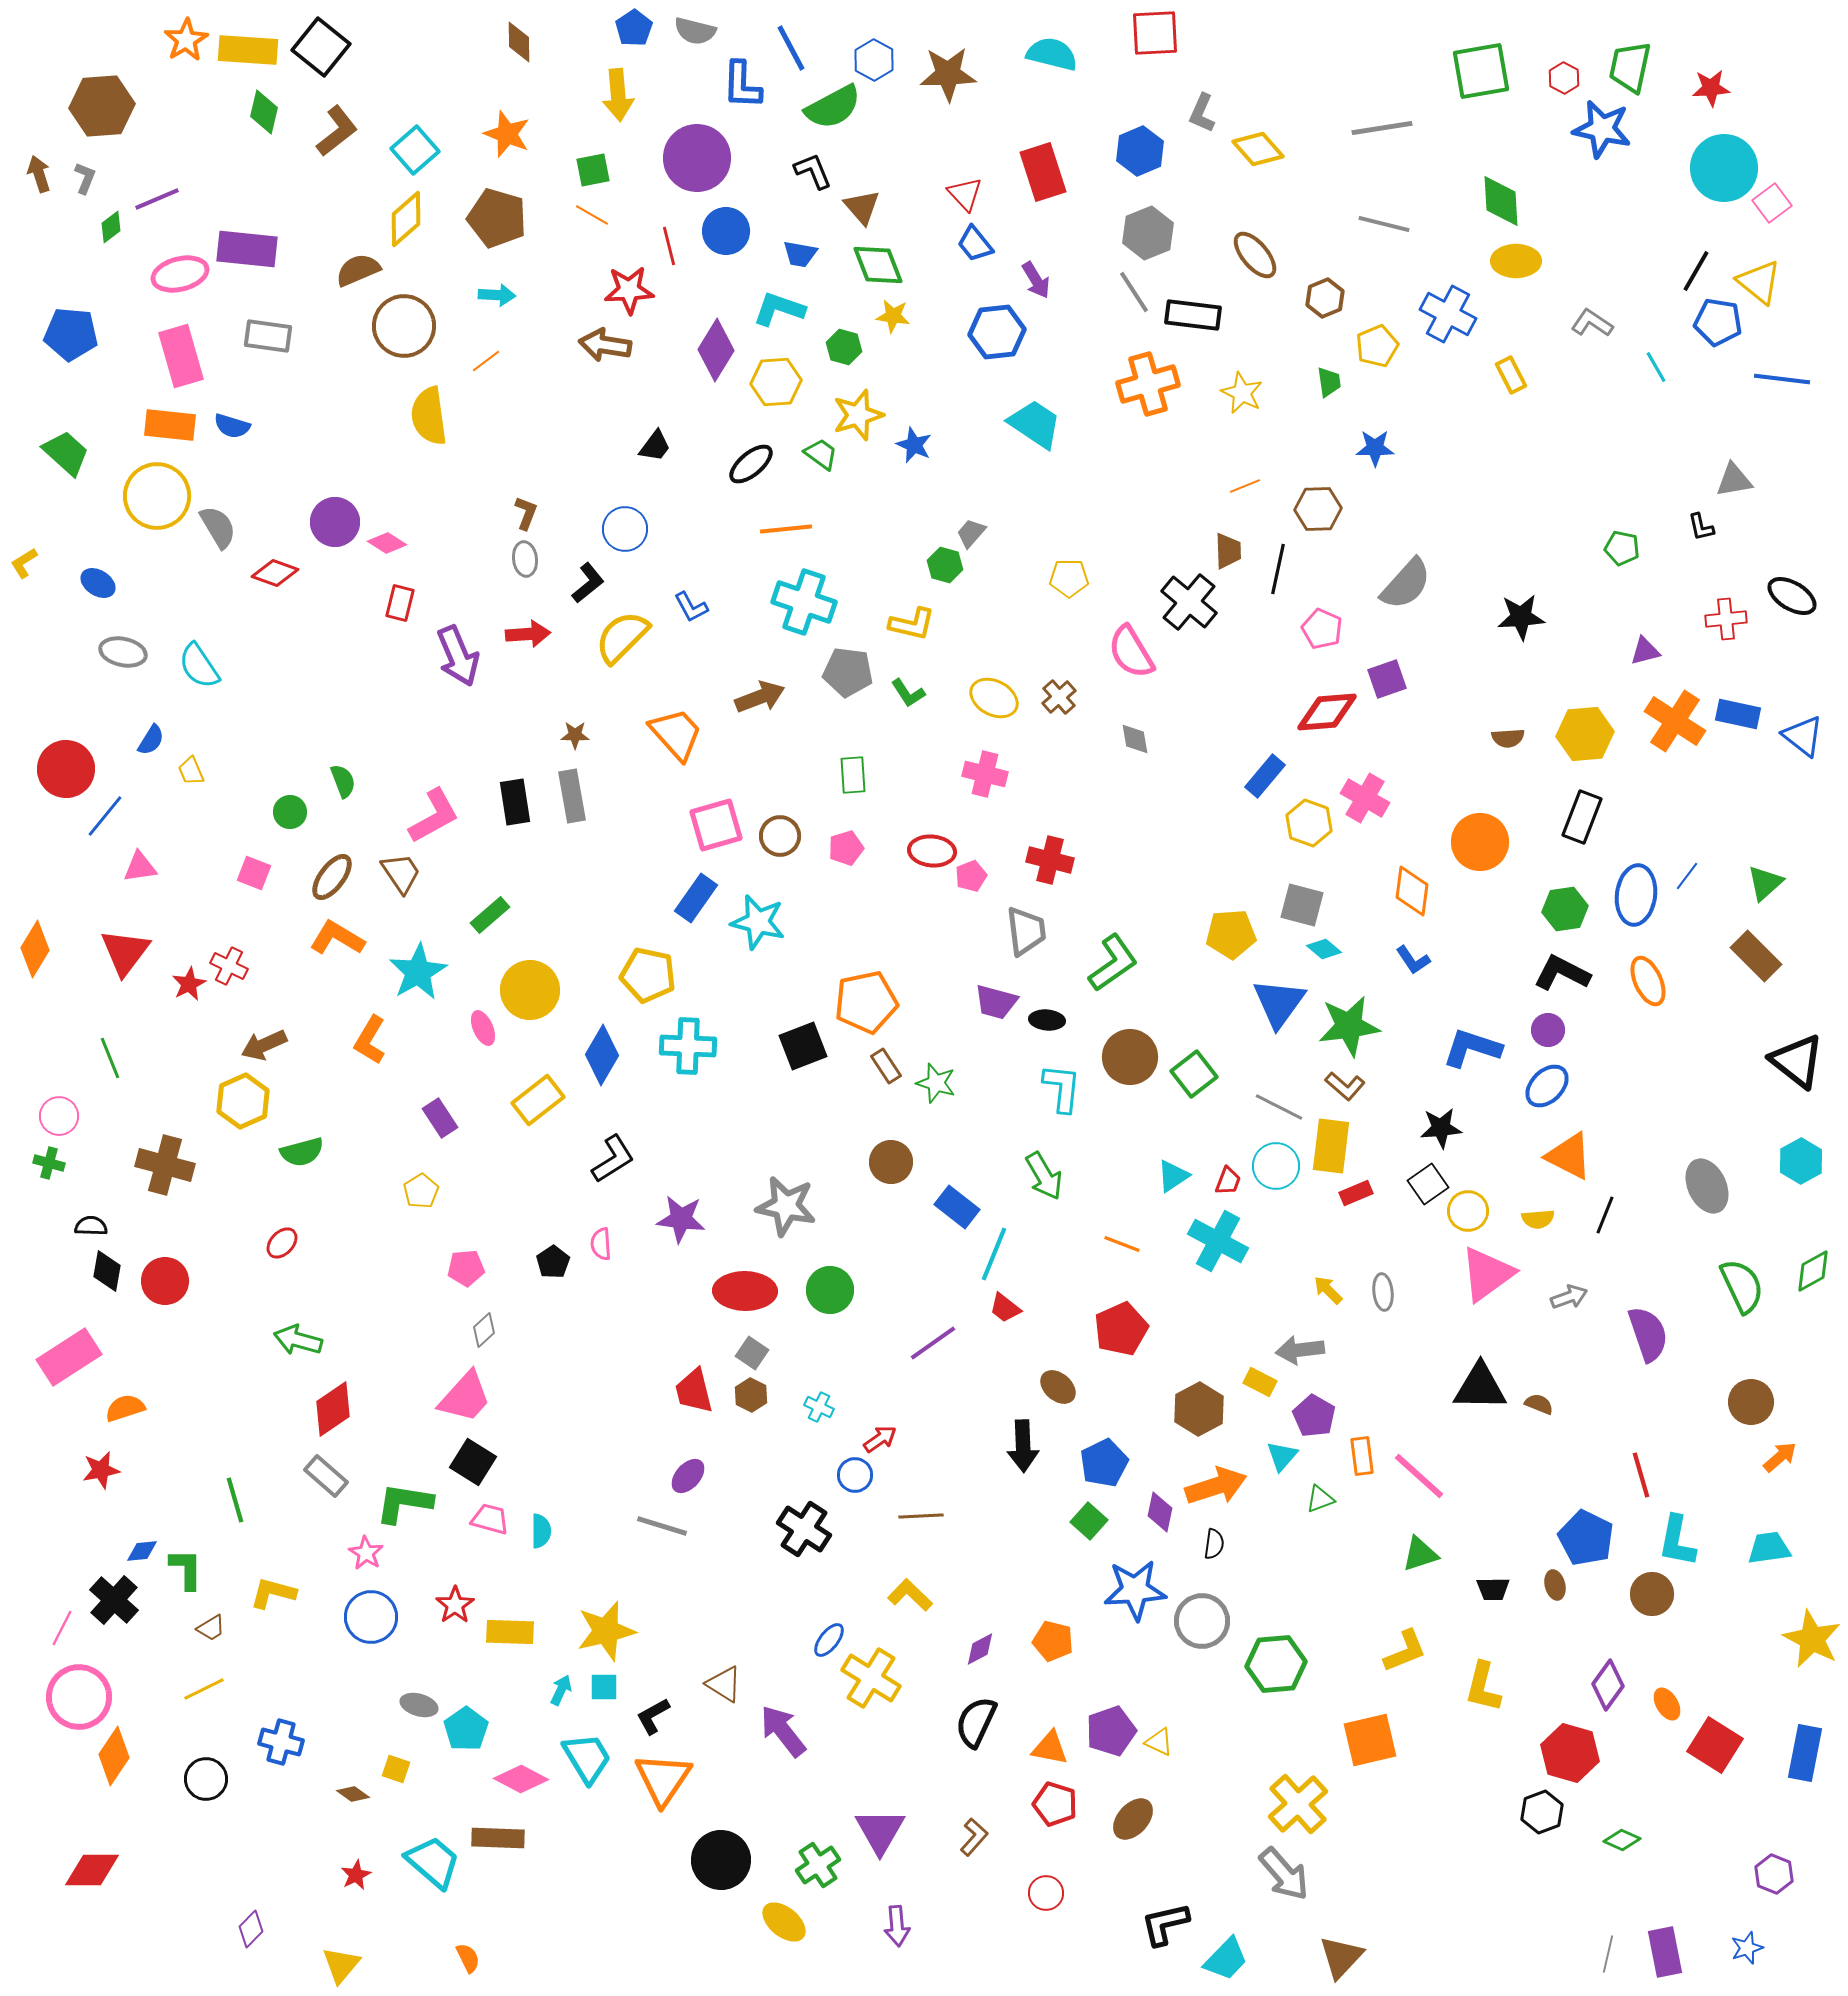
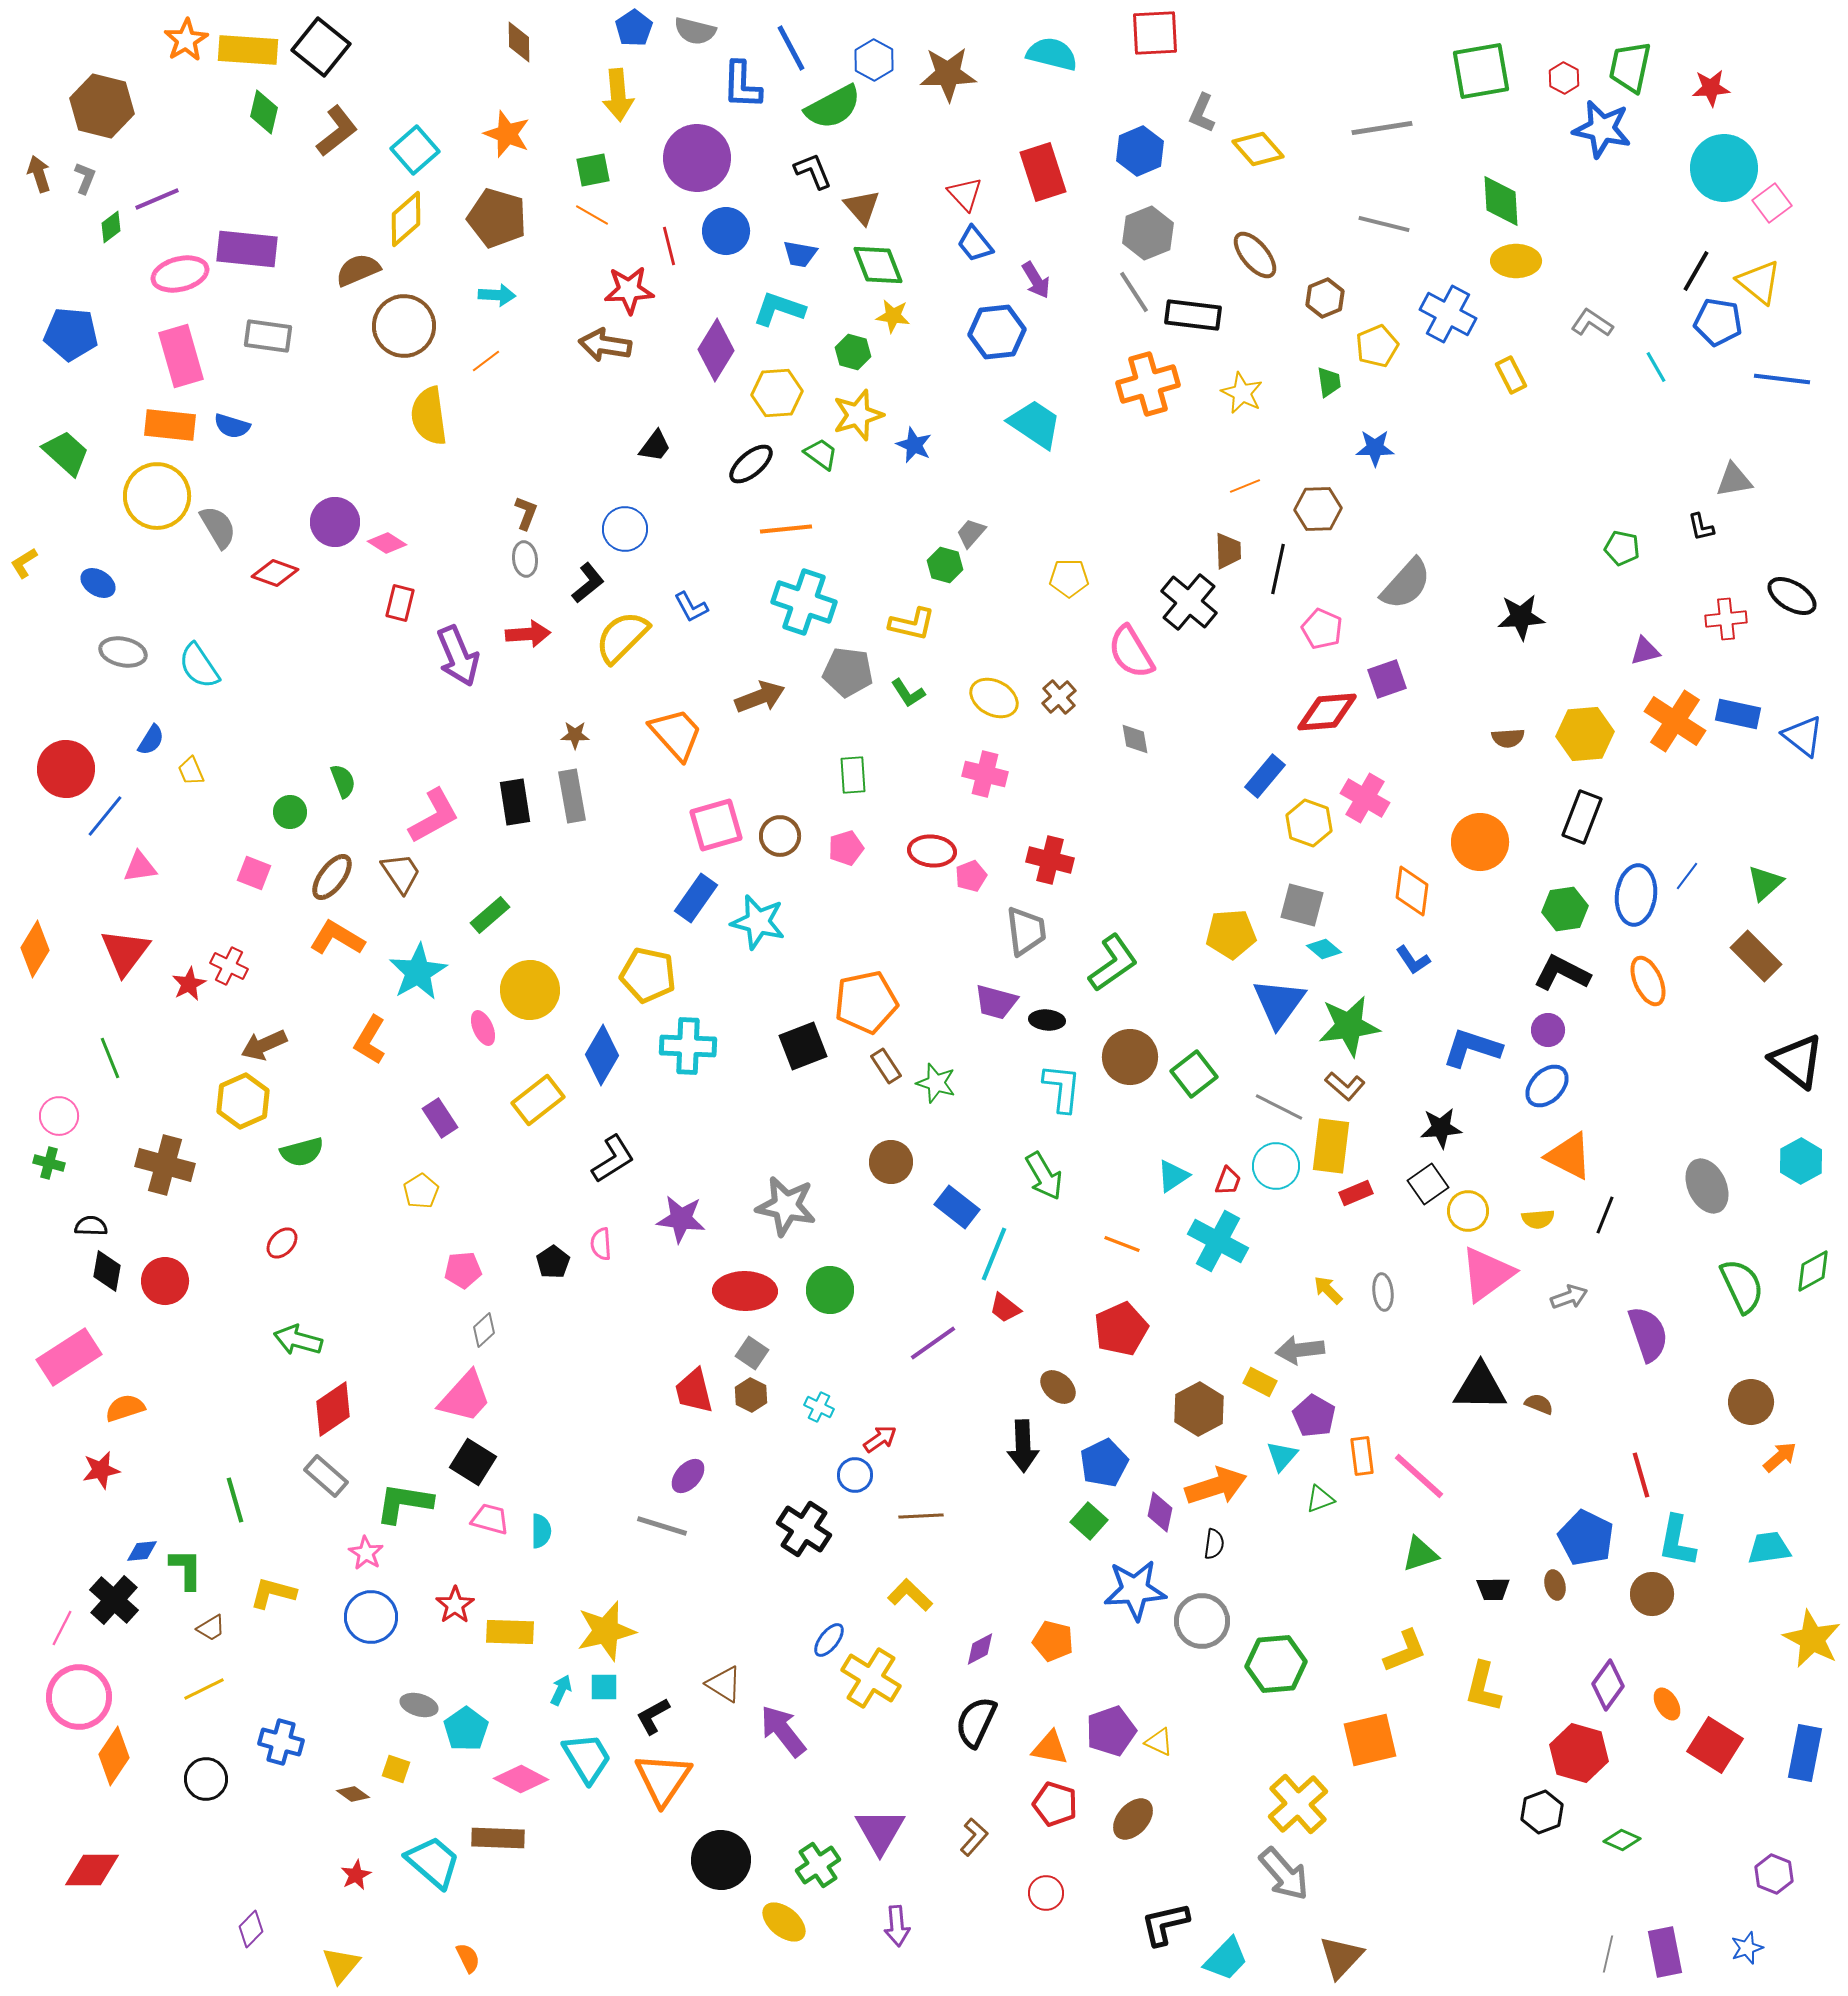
brown hexagon at (102, 106): rotated 18 degrees clockwise
green hexagon at (844, 347): moved 9 px right, 5 px down
yellow hexagon at (776, 382): moved 1 px right, 11 px down
pink pentagon at (466, 1268): moved 3 px left, 2 px down
red hexagon at (1570, 1753): moved 9 px right
